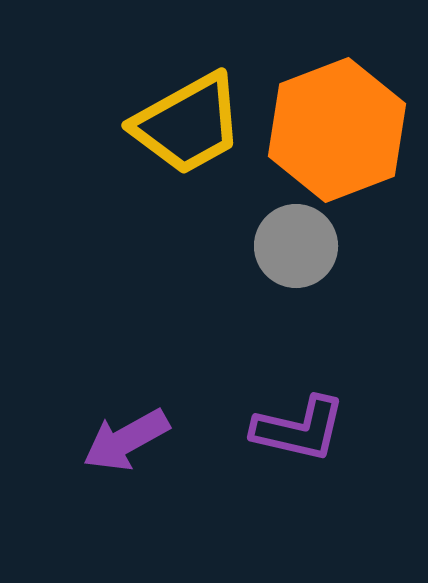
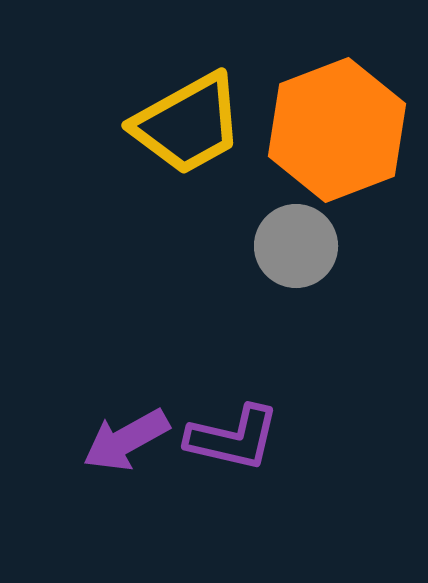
purple L-shape: moved 66 px left, 9 px down
